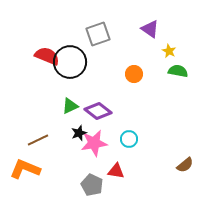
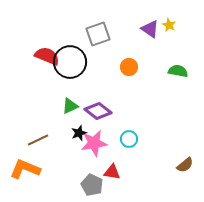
yellow star: moved 26 px up
orange circle: moved 5 px left, 7 px up
red triangle: moved 4 px left, 1 px down
